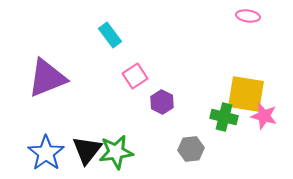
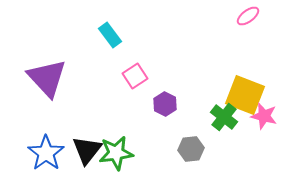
pink ellipse: rotated 45 degrees counterclockwise
purple triangle: rotated 51 degrees counterclockwise
yellow square: moved 1 px left, 1 px down; rotated 12 degrees clockwise
purple hexagon: moved 3 px right, 2 px down
green cross: rotated 24 degrees clockwise
green star: moved 1 px down
